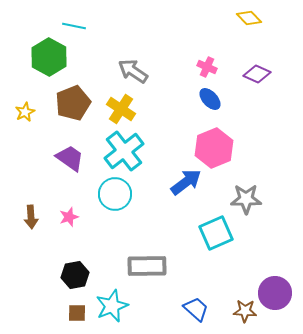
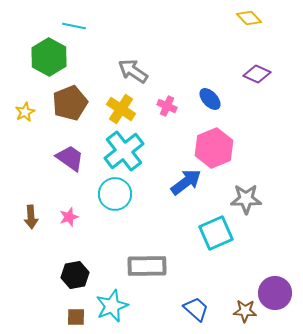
pink cross: moved 40 px left, 39 px down
brown pentagon: moved 3 px left
brown square: moved 1 px left, 4 px down
